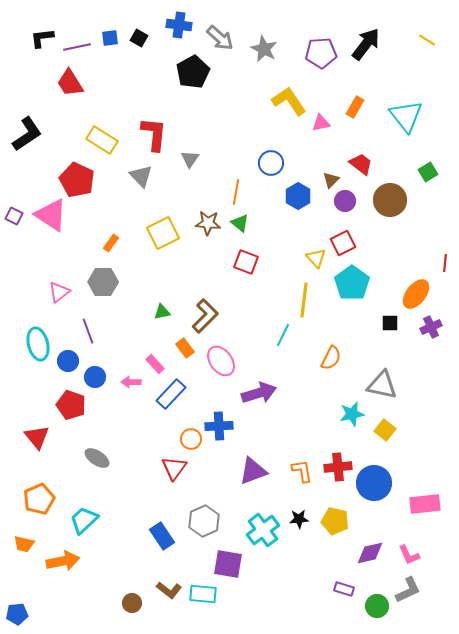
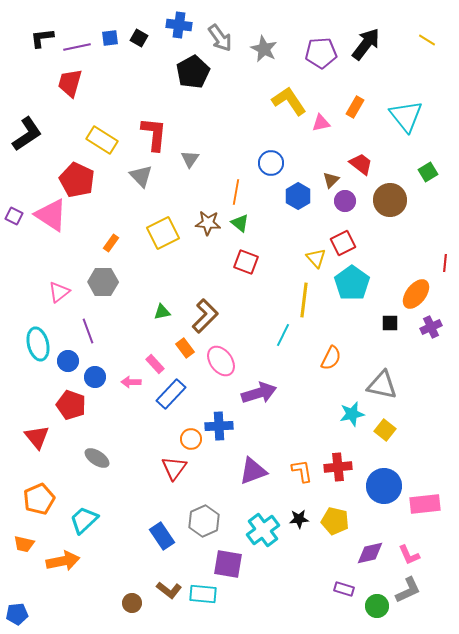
gray arrow at (220, 38): rotated 12 degrees clockwise
red trapezoid at (70, 83): rotated 48 degrees clockwise
blue circle at (374, 483): moved 10 px right, 3 px down
